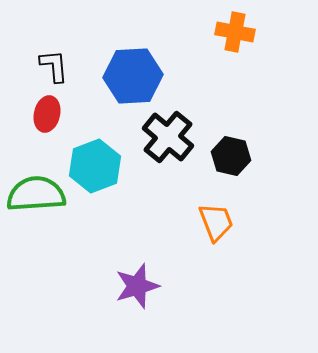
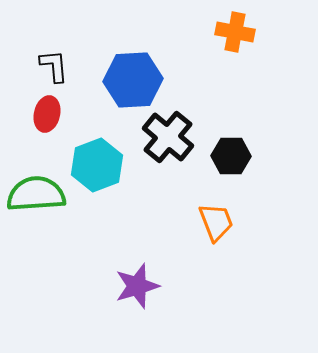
blue hexagon: moved 4 px down
black hexagon: rotated 12 degrees counterclockwise
cyan hexagon: moved 2 px right, 1 px up
